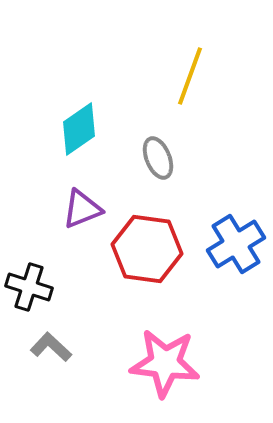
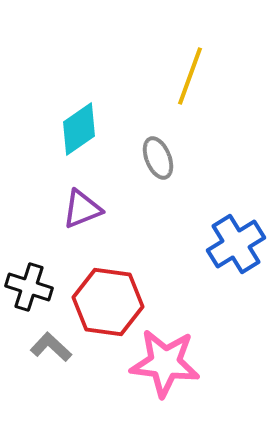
red hexagon: moved 39 px left, 53 px down
